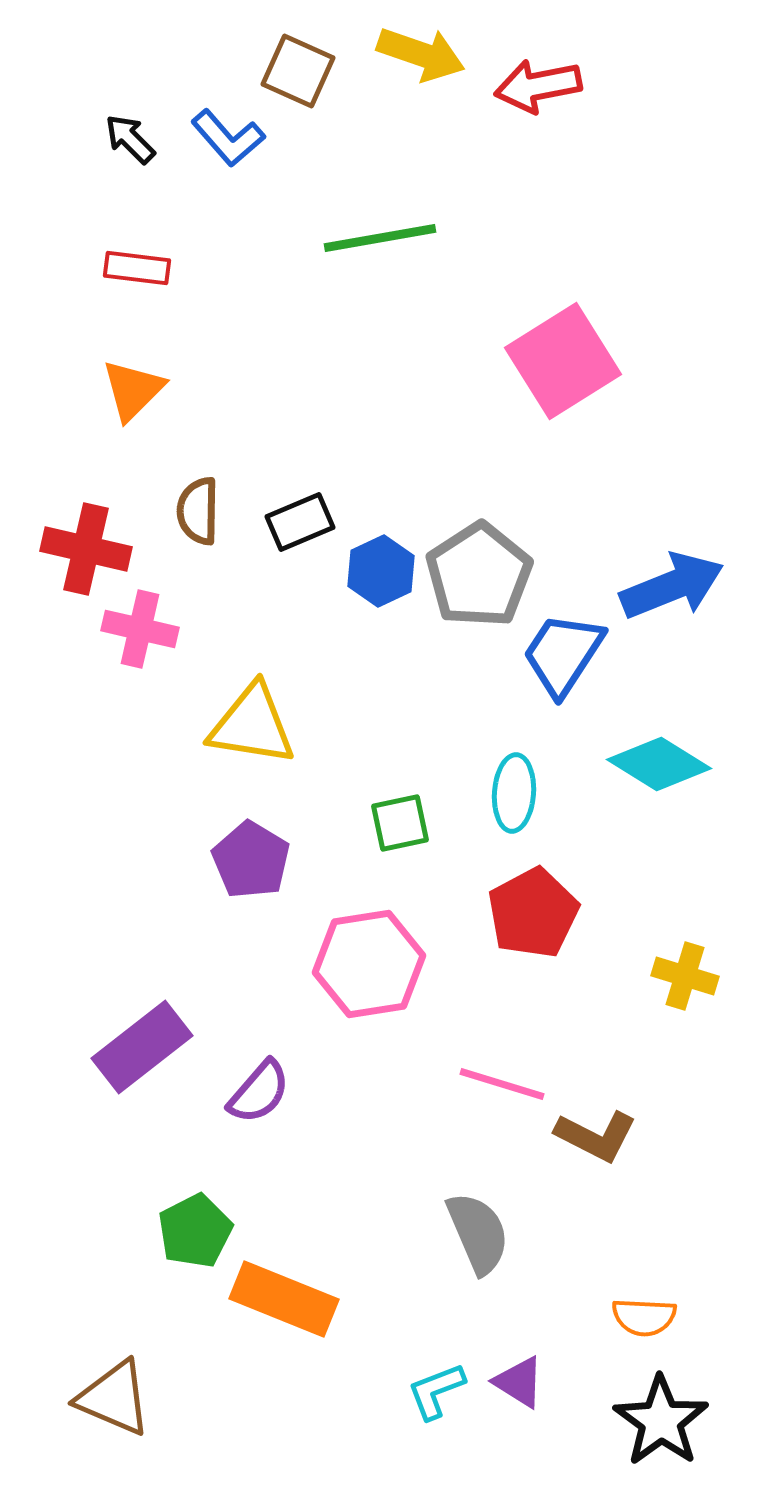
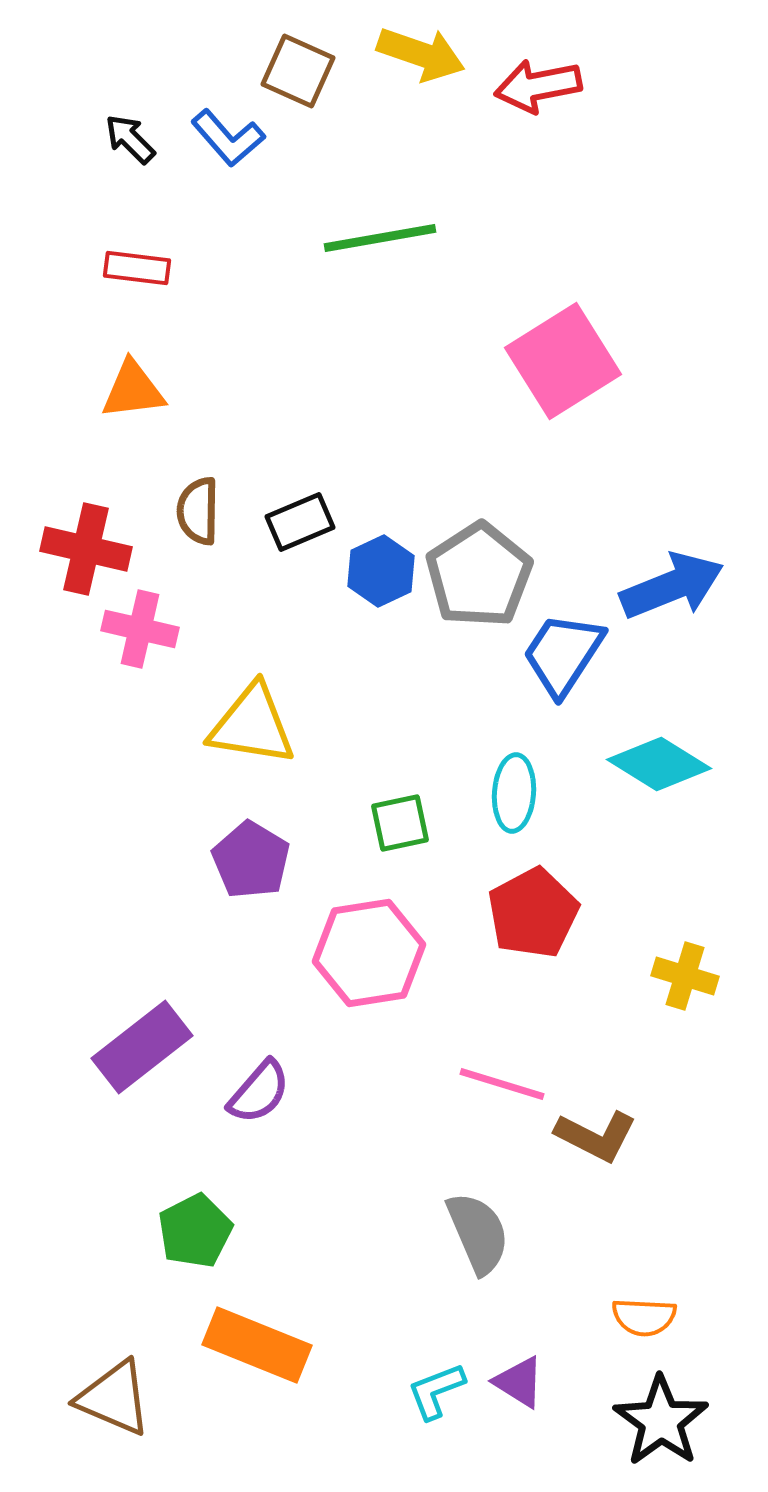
orange triangle: rotated 38 degrees clockwise
pink hexagon: moved 11 px up
orange rectangle: moved 27 px left, 46 px down
